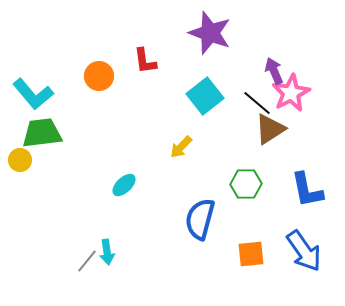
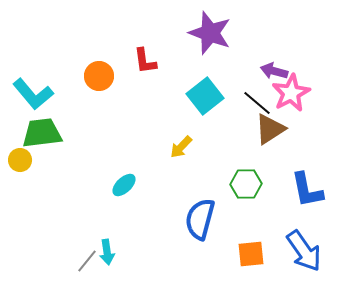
purple arrow: rotated 52 degrees counterclockwise
